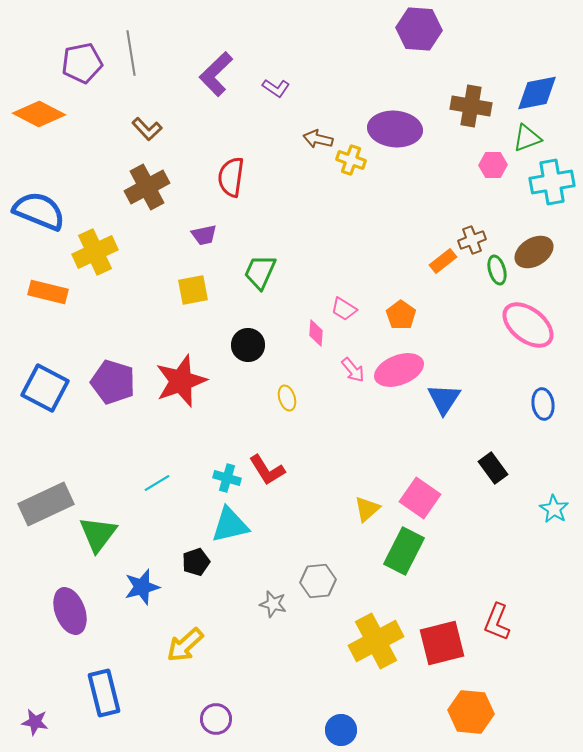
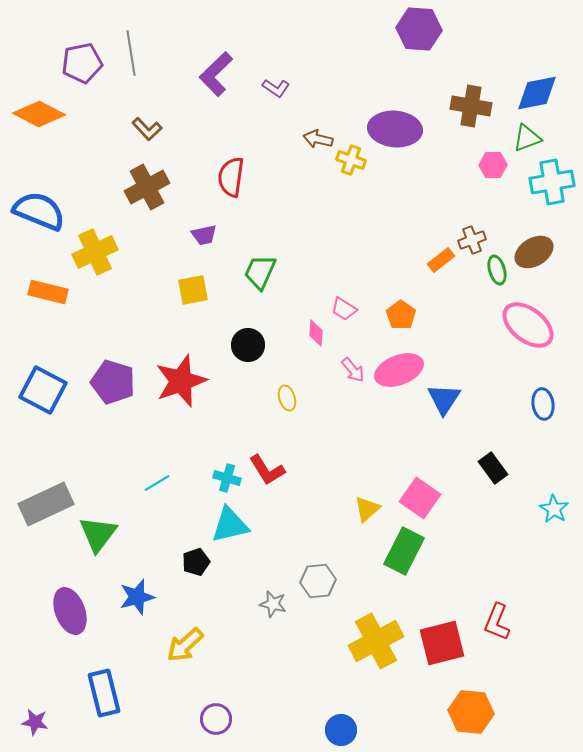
orange rectangle at (443, 261): moved 2 px left, 1 px up
blue square at (45, 388): moved 2 px left, 2 px down
blue star at (142, 587): moved 5 px left, 10 px down
